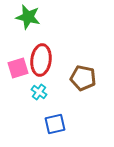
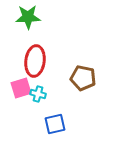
green star: rotated 15 degrees counterclockwise
red ellipse: moved 6 px left, 1 px down
pink square: moved 3 px right, 20 px down
cyan cross: moved 1 px left, 2 px down; rotated 21 degrees counterclockwise
